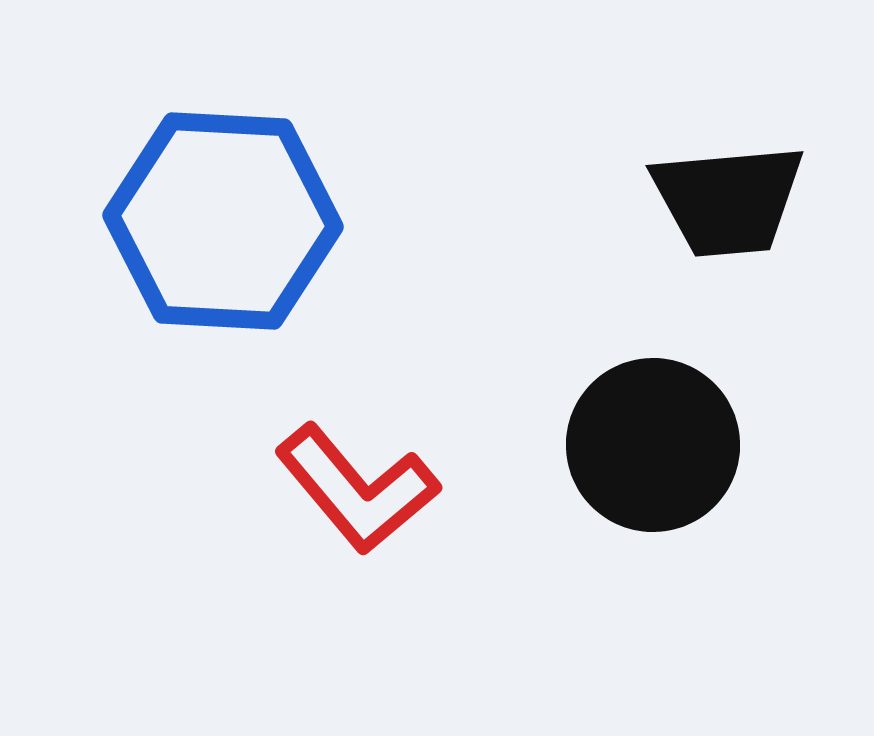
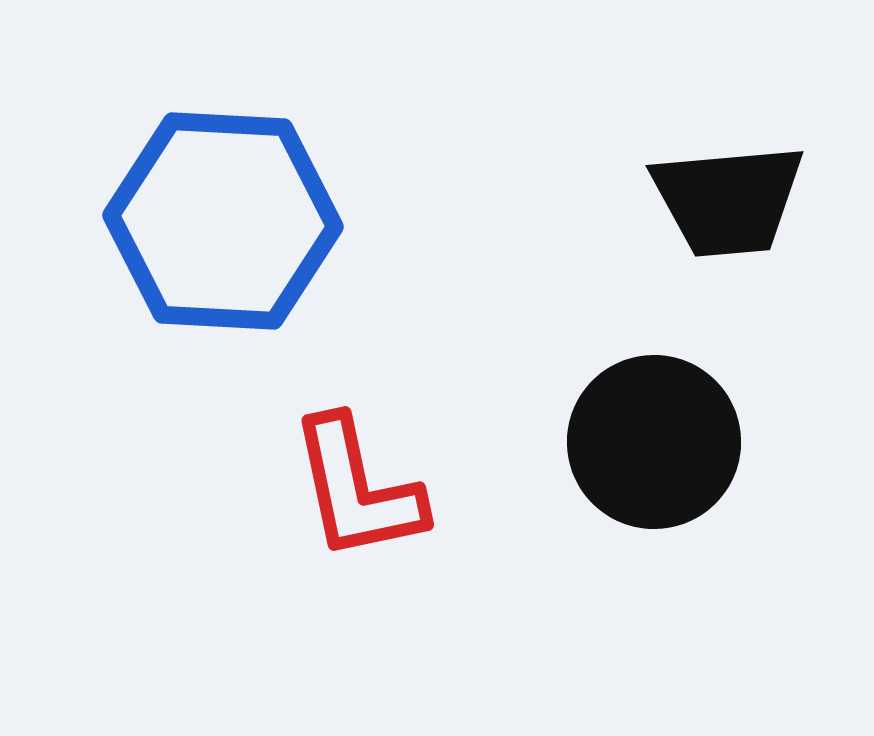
black circle: moved 1 px right, 3 px up
red L-shape: rotated 28 degrees clockwise
